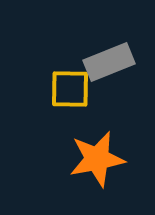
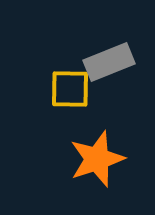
orange star: rotated 8 degrees counterclockwise
